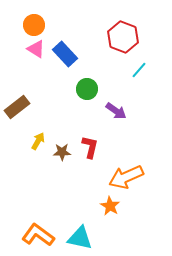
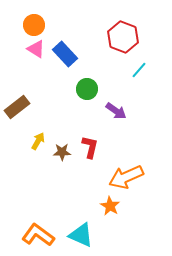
cyan triangle: moved 1 px right, 3 px up; rotated 12 degrees clockwise
